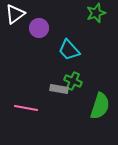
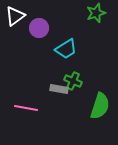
white triangle: moved 2 px down
cyan trapezoid: moved 3 px left, 1 px up; rotated 80 degrees counterclockwise
